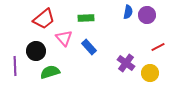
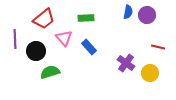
red line: rotated 40 degrees clockwise
purple line: moved 27 px up
